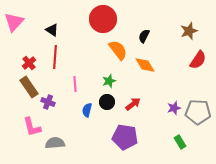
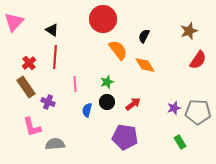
green star: moved 2 px left, 1 px down
brown rectangle: moved 3 px left
gray semicircle: moved 1 px down
